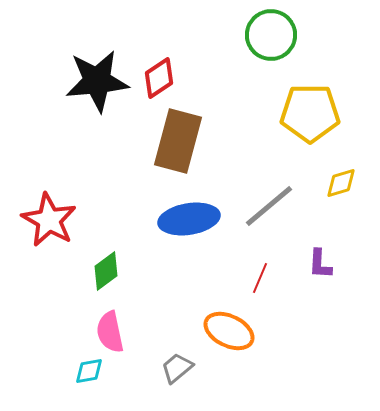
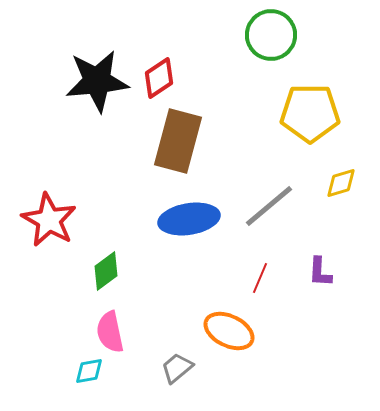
purple L-shape: moved 8 px down
